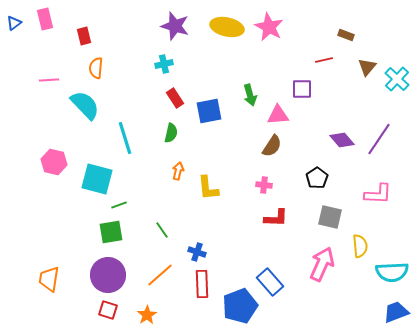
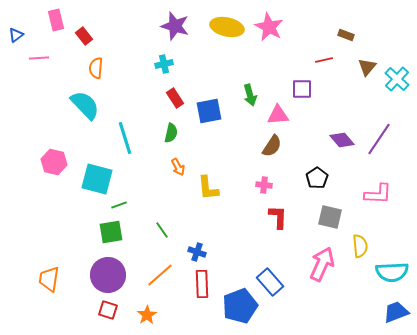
pink rectangle at (45, 19): moved 11 px right, 1 px down
blue triangle at (14, 23): moved 2 px right, 12 px down
red rectangle at (84, 36): rotated 24 degrees counterclockwise
pink line at (49, 80): moved 10 px left, 22 px up
orange arrow at (178, 171): moved 4 px up; rotated 138 degrees clockwise
red L-shape at (276, 218): moved 2 px right, 1 px up; rotated 90 degrees counterclockwise
